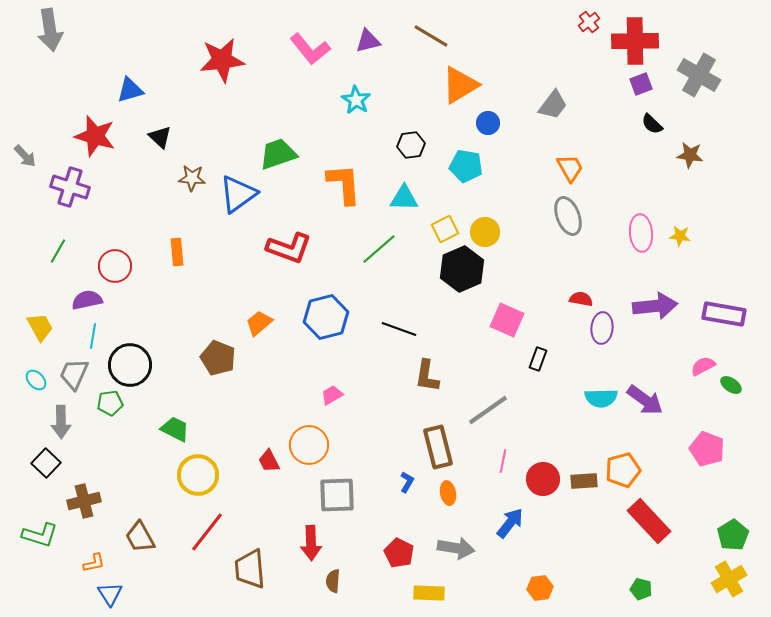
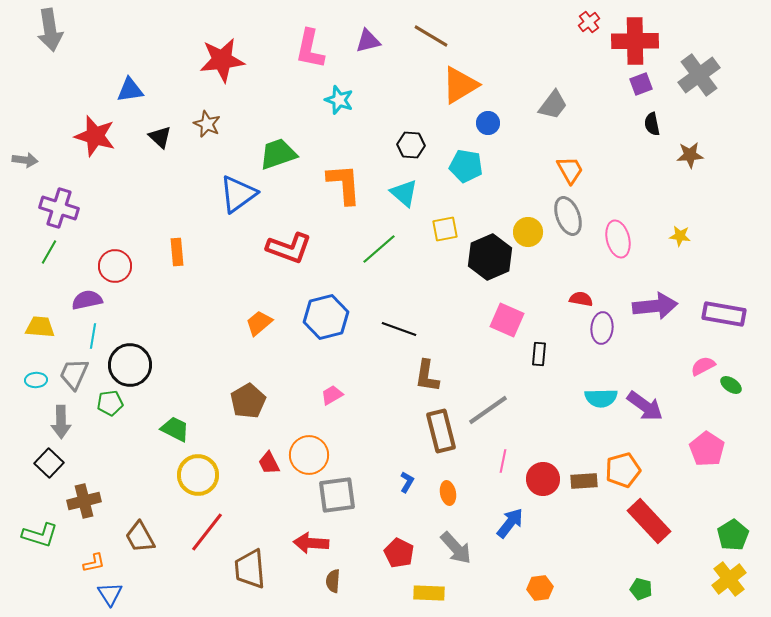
pink L-shape at (310, 49): rotated 51 degrees clockwise
gray cross at (699, 75): rotated 24 degrees clockwise
blue triangle at (130, 90): rotated 8 degrees clockwise
cyan star at (356, 100): moved 17 px left; rotated 12 degrees counterclockwise
black semicircle at (652, 124): rotated 35 degrees clockwise
black hexagon at (411, 145): rotated 12 degrees clockwise
brown star at (690, 155): rotated 12 degrees counterclockwise
gray arrow at (25, 156): moved 4 px down; rotated 40 degrees counterclockwise
orange trapezoid at (570, 168): moved 2 px down
brown star at (192, 178): moved 15 px right, 54 px up; rotated 20 degrees clockwise
purple cross at (70, 187): moved 11 px left, 21 px down
cyan triangle at (404, 198): moved 5 px up; rotated 40 degrees clockwise
yellow square at (445, 229): rotated 16 degrees clockwise
yellow circle at (485, 232): moved 43 px right
pink ellipse at (641, 233): moved 23 px left, 6 px down; rotated 9 degrees counterclockwise
green line at (58, 251): moved 9 px left, 1 px down
black hexagon at (462, 269): moved 28 px right, 12 px up
yellow trapezoid at (40, 327): rotated 56 degrees counterclockwise
brown pentagon at (218, 358): moved 30 px right, 43 px down; rotated 20 degrees clockwise
black rectangle at (538, 359): moved 1 px right, 5 px up; rotated 15 degrees counterclockwise
cyan ellipse at (36, 380): rotated 50 degrees counterclockwise
purple arrow at (645, 400): moved 6 px down
orange circle at (309, 445): moved 10 px down
brown rectangle at (438, 447): moved 3 px right, 16 px up
pink pentagon at (707, 449): rotated 12 degrees clockwise
red trapezoid at (269, 461): moved 2 px down
black square at (46, 463): moved 3 px right
gray square at (337, 495): rotated 6 degrees counterclockwise
red arrow at (311, 543): rotated 96 degrees clockwise
gray arrow at (456, 548): rotated 39 degrees clockwise
yellow cross at (729, 579): rotated 8 degrees counterclockwise
